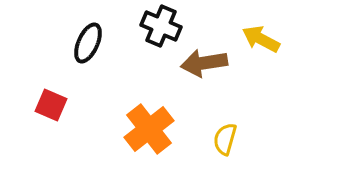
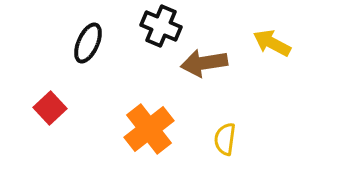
yellow arrow: moved 11 px right, 4 px down
red square: moved 1 px left, 3 px down; rotated 24 degrees clockwise
yellow semicircle: rotated 8 degrees counterclockwise
